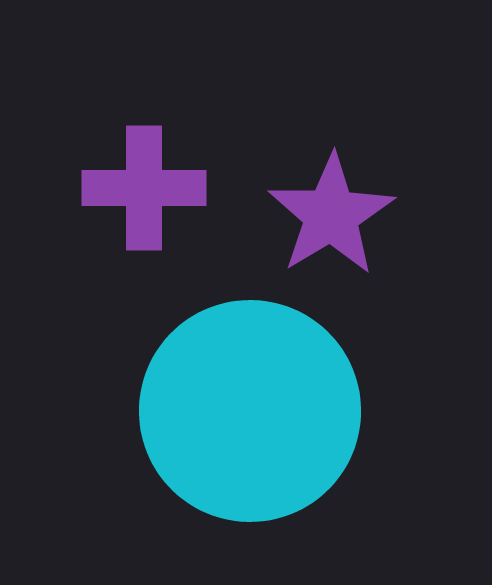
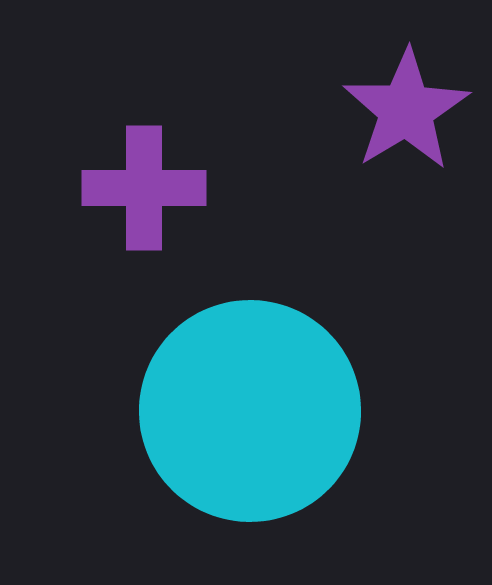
purple star: moved 75 px right, 105 px up
